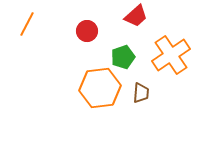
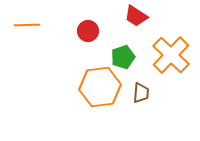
red trapezoid: rotated 75 degrees clockwise
orange line: moved 1 px down; rotated 60 degrees clockwise
red circle: moved 1 px right
orange cross: rotated 12 degrees counterclockwise
orange hexagon: moved 1 px up
